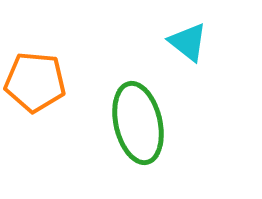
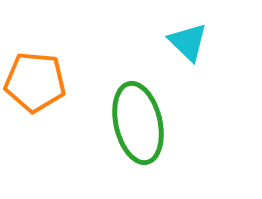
cyan triangle: rotated 6 degrees clockwise
